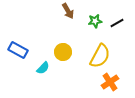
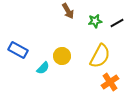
yellow circle: moved 1 px left, 4 px down
